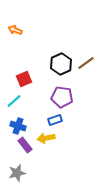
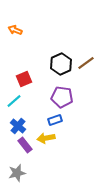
blue cross: rotated 21 degrees clockwise
